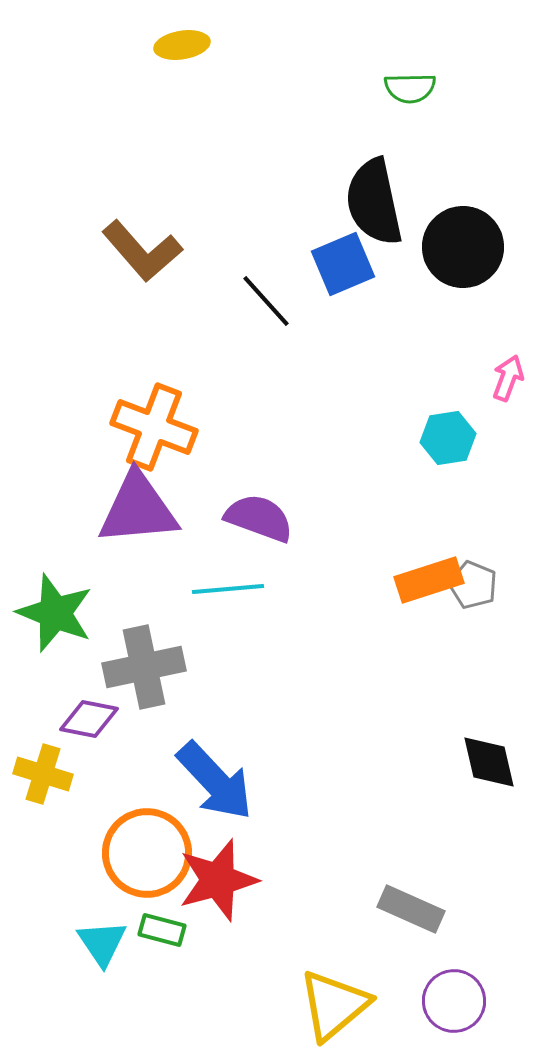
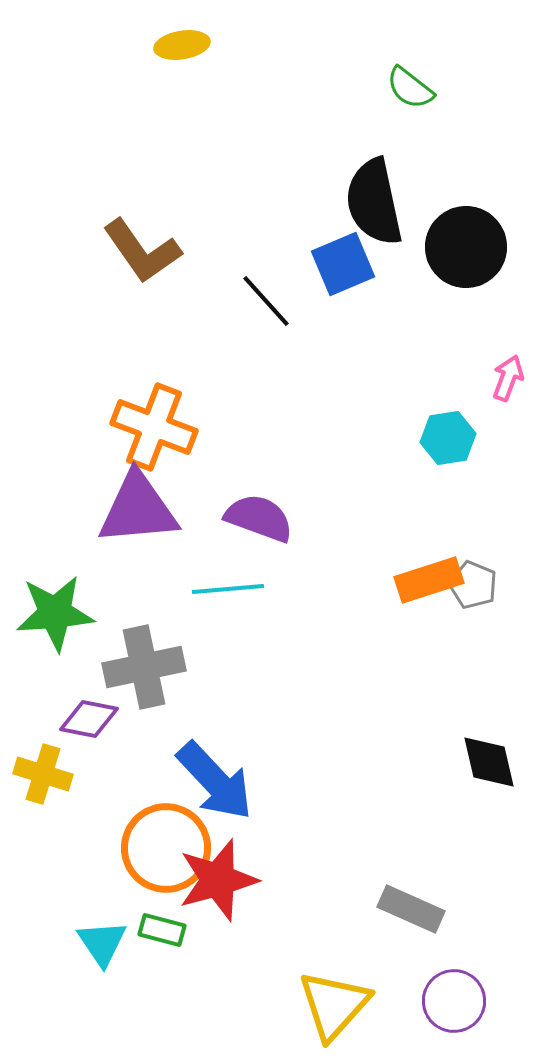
green semicircle: rotated 39 degrees clockwise
black circle: moved 3 px right
brown L-shape: rotated 6 degrees clockwise
green star: rotated 26 degrees counterclockwise
orange circle: moved 19 px right, 5 px up
yellow triangle: rotated 8 degrees counterclockwise
